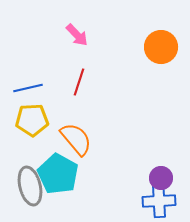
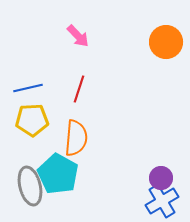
pink arrow: moved 1 px right, 1 px down
orange circle: moved 5 px right, 5 px up
red line: moved 7 px down
orange semicircle: moved 1 px up; rotated 45 degrees clockwise
blue cross: moved 3 px right; rotated 28 degrees counterclockwise
